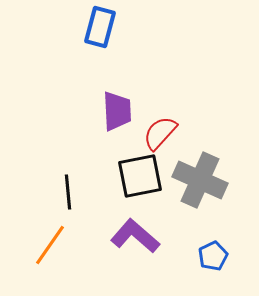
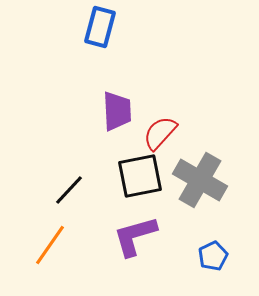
gray cross: rotated 6 degrees clockwise
black line: moved 1 px right, 2 px up; rotated 48 degrees clockwise
purple L-shape: rotated 57 degrees counterclockwise
